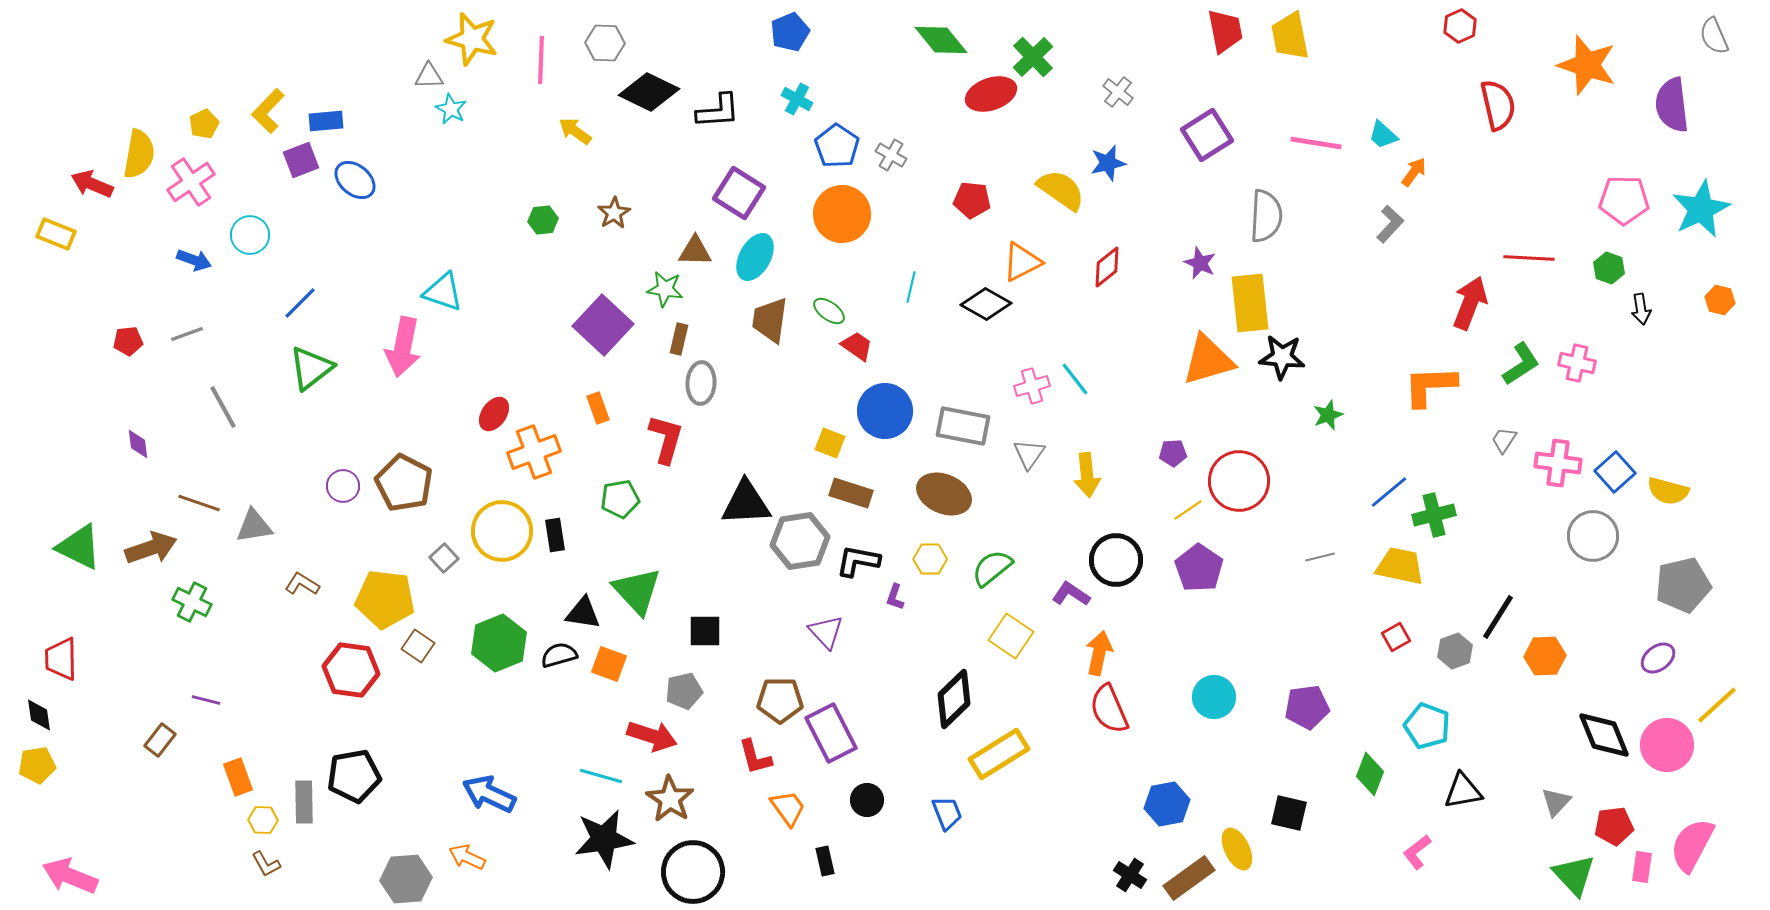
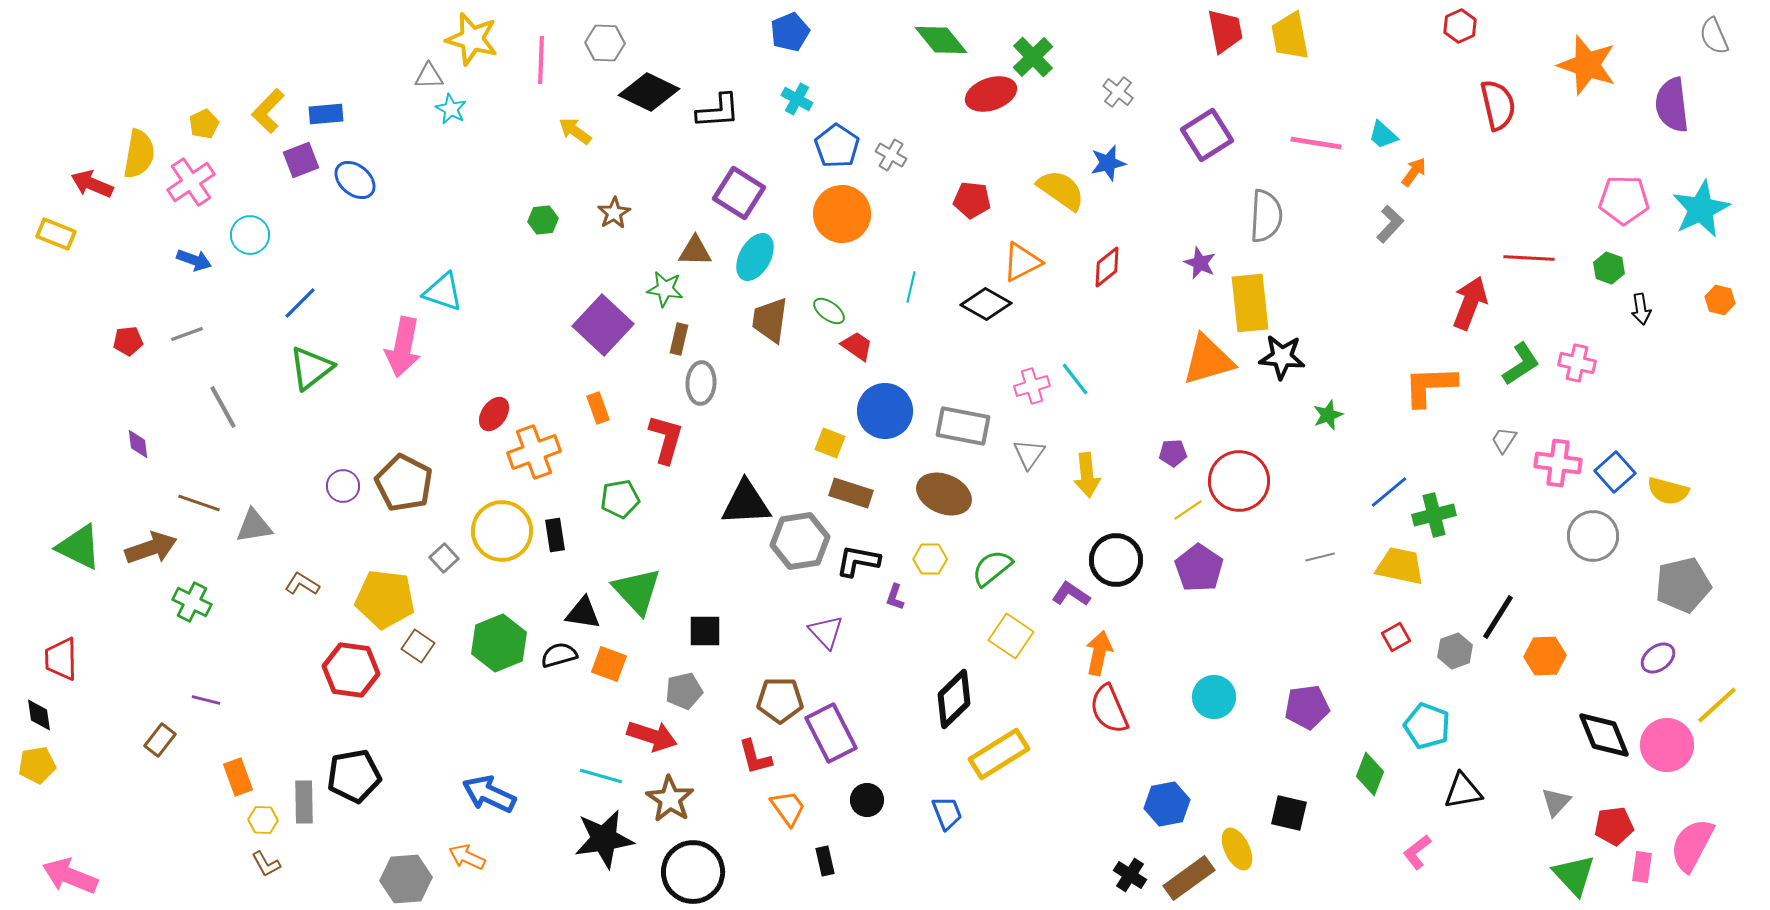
blue rectangle at (326, 121): moved 7 px up
